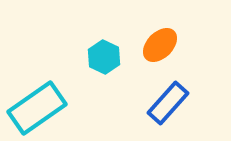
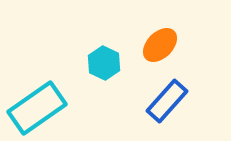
cyan hexagon: moved 6 px down
blue rectangle: moved 1 px left, 2 px up
